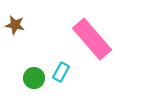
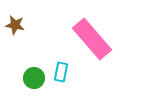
cyan rectangle: rotated 18 degrees counterclockwise
